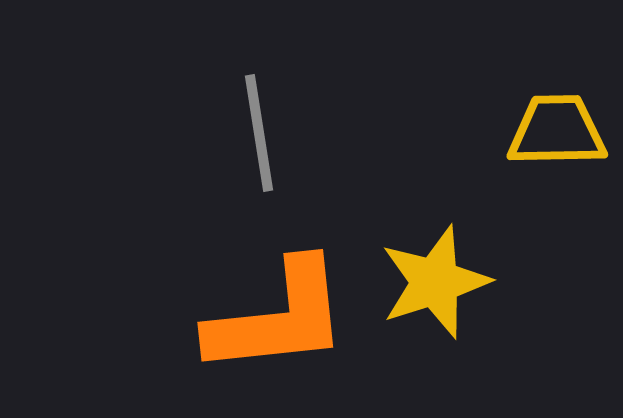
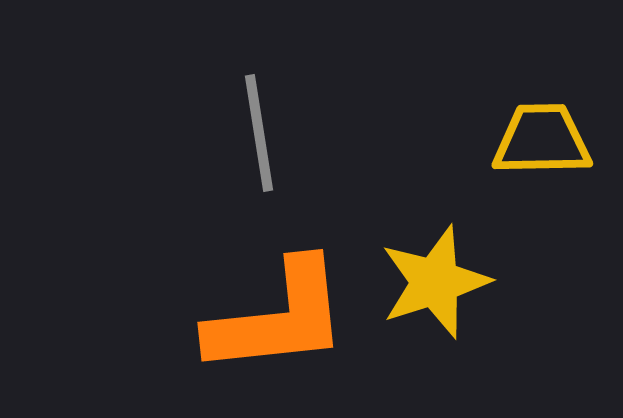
yellow trapezoid: moved 15 px left, 9 px down
